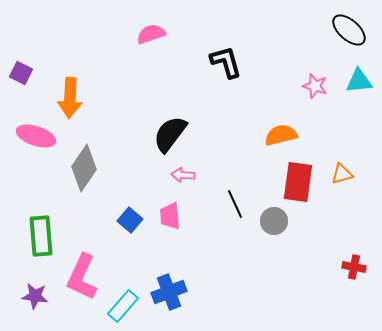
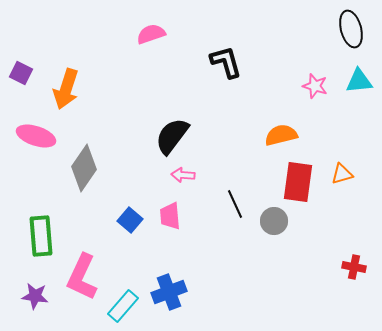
black ellipse: moved 2 px right, 1 px up; rotated 33 degrees clockwise
orange arrow: moved 4 px left, 9 px up; rotated 15 degrees clockwise
black semicircle: moved 2 px right, 2 px down
